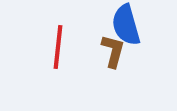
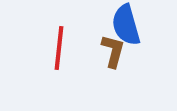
red line: moved 1 px right, 1 px down
